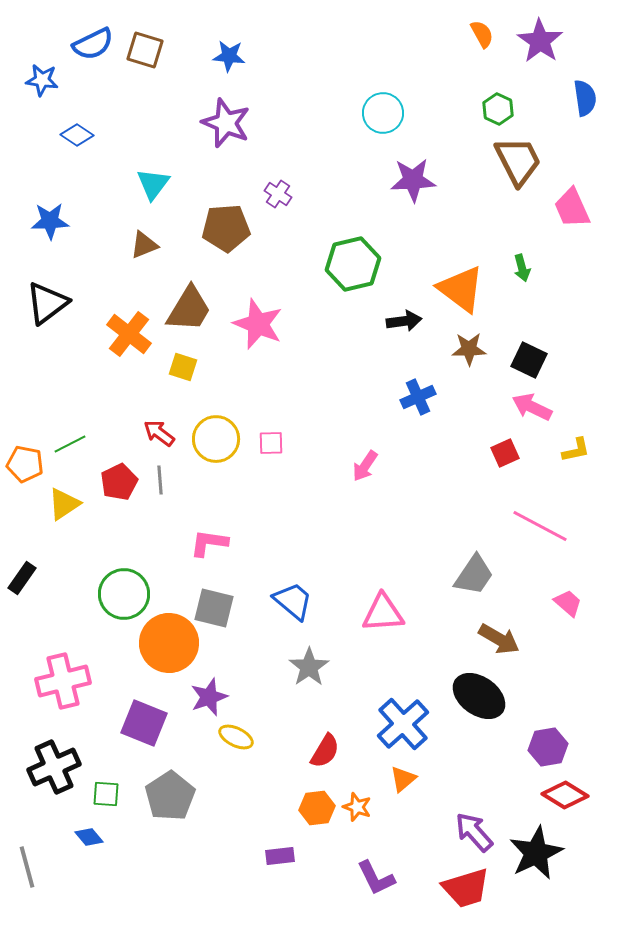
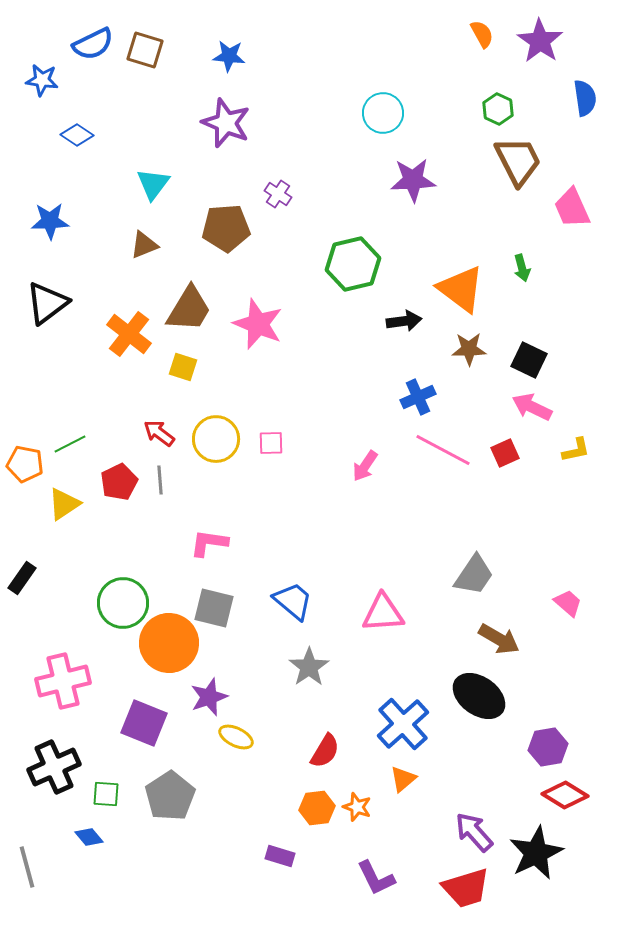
pink line at (540, 526): moved 97 px left, 76 px up
green circle at (124, 594): moved 1 px left, 9 px down
purple rectangle at (280, 856): rotated 24 degrees clockwise
